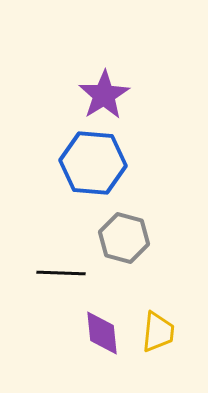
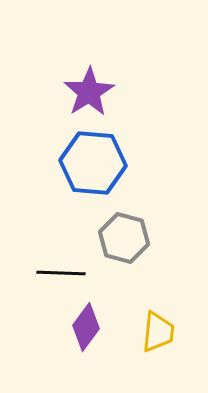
purple star: moved 15 px left, 3 px up
purple diamond: moved 16 px left, 6 px up; rotated 42 degrees clockwise
